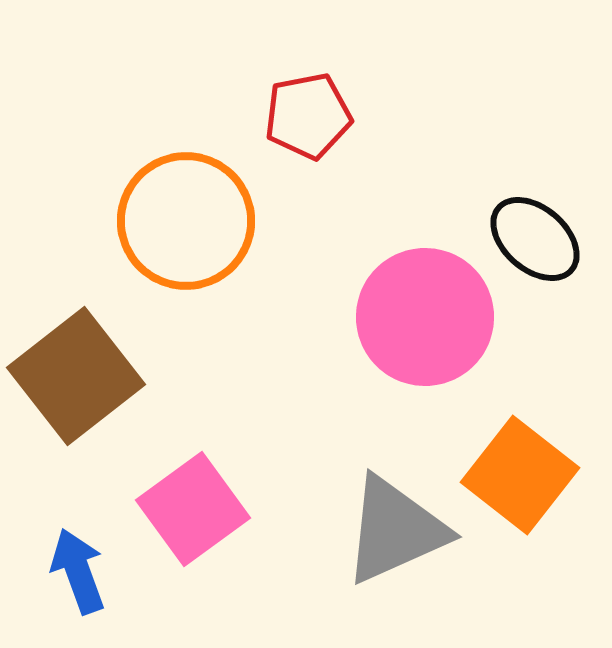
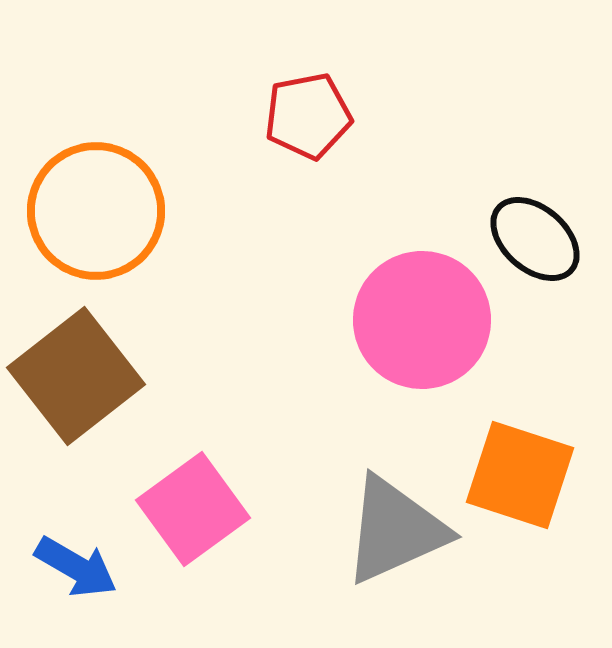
orange circle: moved 90 px left, 10 px up
pink circle: moved 3 px left, 3 px down
orange square: rotated 20 degrees counterclockwise
blue arrow: moved 2 px left, 4 px up; rotated 140 degrees clockwise
